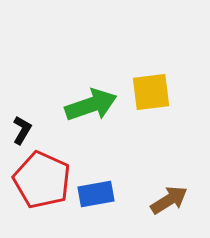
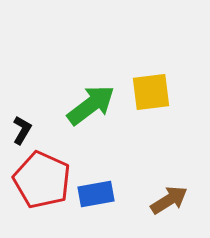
green arrow: rotated 18 degrees counterclockwise
